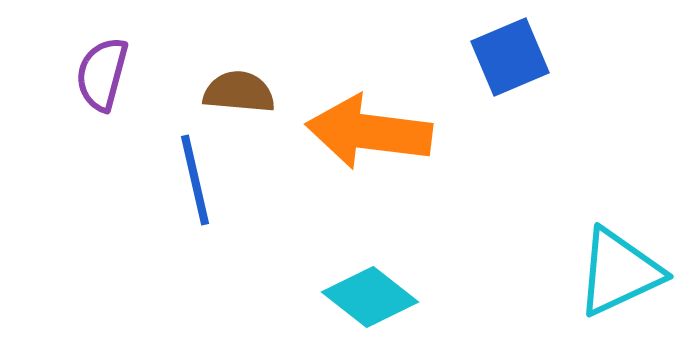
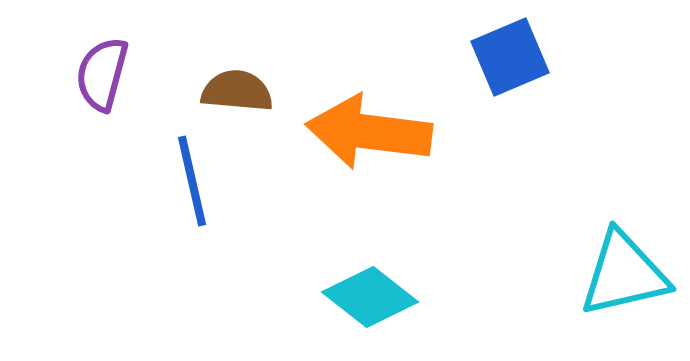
brown semicircle: moved 2 px left, 1 px up
blue line: moved 3 px left, 1 px down
cyan triangle: moved 5 px right, 2 px down; rotated 12 degrees clockwise
